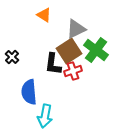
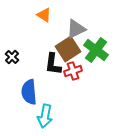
brown square: moved 1 px left, 2 px up
